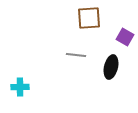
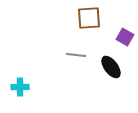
black ellipse: rotated 50 degrees counterclockwise
